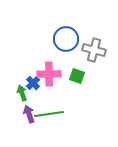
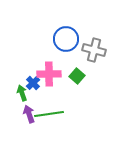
green square: rotated 21 degrees clockwise
